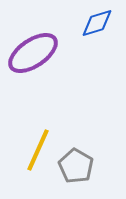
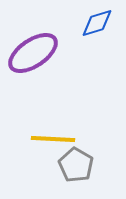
yellow line: moved 15 px right, 11 px up; rotated 69 degrees clockwise
gray pentagon: moved 1 px up
